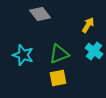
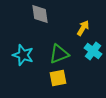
gray diamond: rotated 30 degrees clockwise
yellow arrow: moved 5 px left, 3 px down
cyan cross: moved 1 px left
